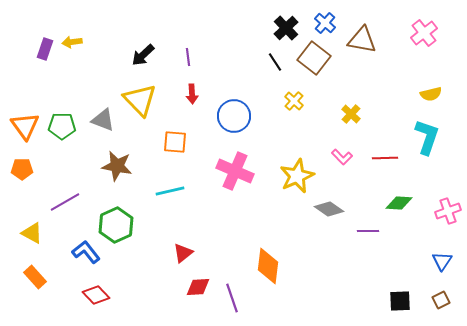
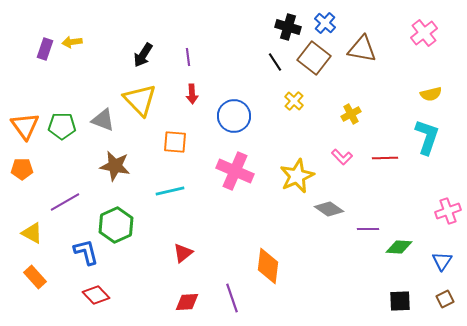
black cross at (286, 28): moved 2 px right, 1 px up; rotated 30 degrees counterclockwise
brown triangle at (362, 40): moved 9 px down
black arrow at (143, 55): rotated 15 degrees counterclockwise
yellow cross at (351, 114): rotated 18 degrees clockwise
brown star at (117, 166): moved 2 px left
green diamond at (399, 203): moved 44 px down
purple line at (368, 231): moved 2 px up
blue L-shape at (86, 252): rotated 24 degrees clockwise
red diamond at (198, 287): moved 11 px left, 15 px down
brown square at (441, 300): moved 4 px right, 1 px up
